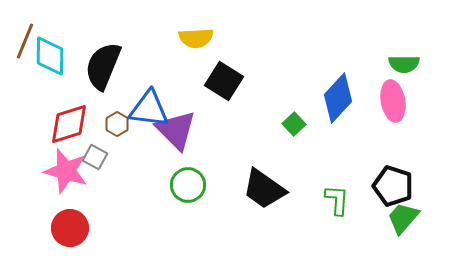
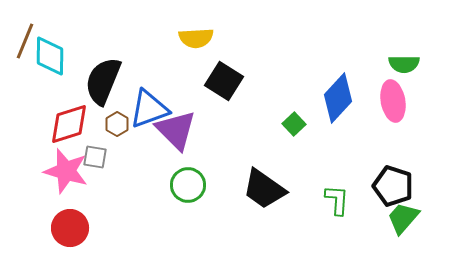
black semicircle: moved 15 px down
blue triangle: rotated 27 degrees counterclockwise
gray square: rotated 20 degrees counterclockwise
